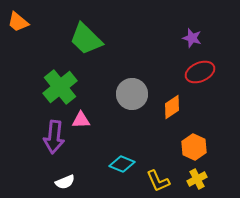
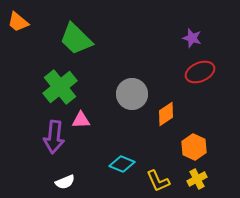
green trapezoid: moved 10 px left
orange diamond: moved 6 px left, 7 px down
